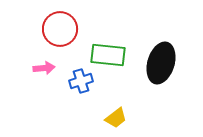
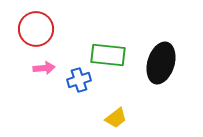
red circle: moved 24 px left
blue cross: moved 2 px left, 1 px up
